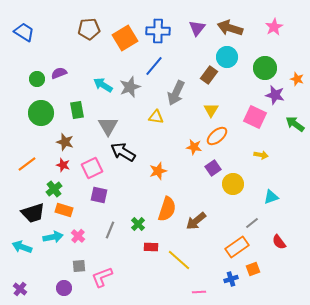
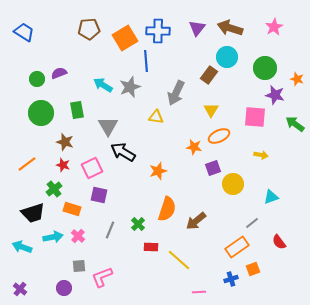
blue line at (154, 66): moved 8 px left, 5 px up; rotated 45 degrees counterclockwise
pink square at (255, 117): rotated 20 degrees counterclockwise
orange ellipse at (217, 136): moved 2 px right; rotated 15 degrees clockwise
purple square at (213, 168): rotated 14 degrees clockwise
orange rectangle at (64, 210): moved 8 px right, 1 px up
